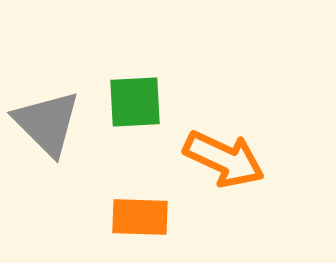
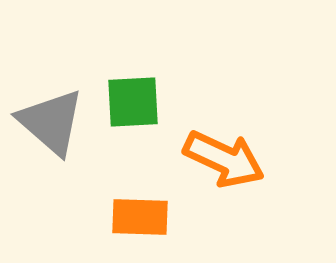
green square: moved 2 px left
gray triangle: moved 4 px right, 1 px up; rotated 4 degrees counterclockwise
